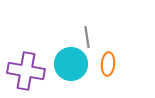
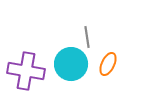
orange ellipse: rotated 20 degrees clockwise
